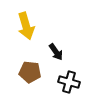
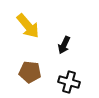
yellow arrow: moved 2 px right; rotated 24 degrees counterclockwise
black arrow: moved 8 px right, 7 px up; rotated 60 degrees clockwise
